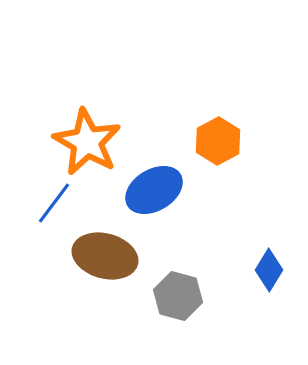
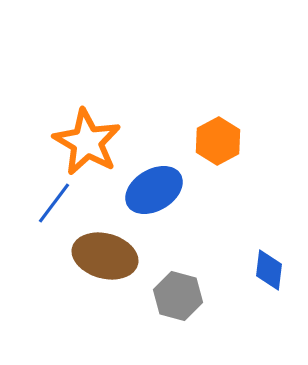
blue diamond: rotated 24 degrees counterclockwise
